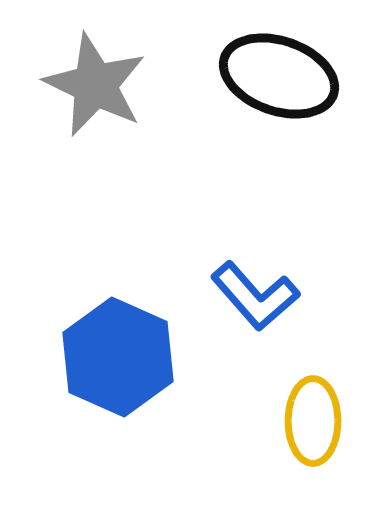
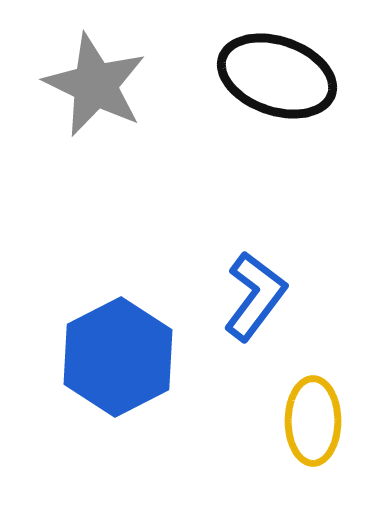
black ellipse: moved 2 px left
blue L-shape: rotated 102 degrees counterclockwise
blue hexagon: rotated 9 degrees clockwise
